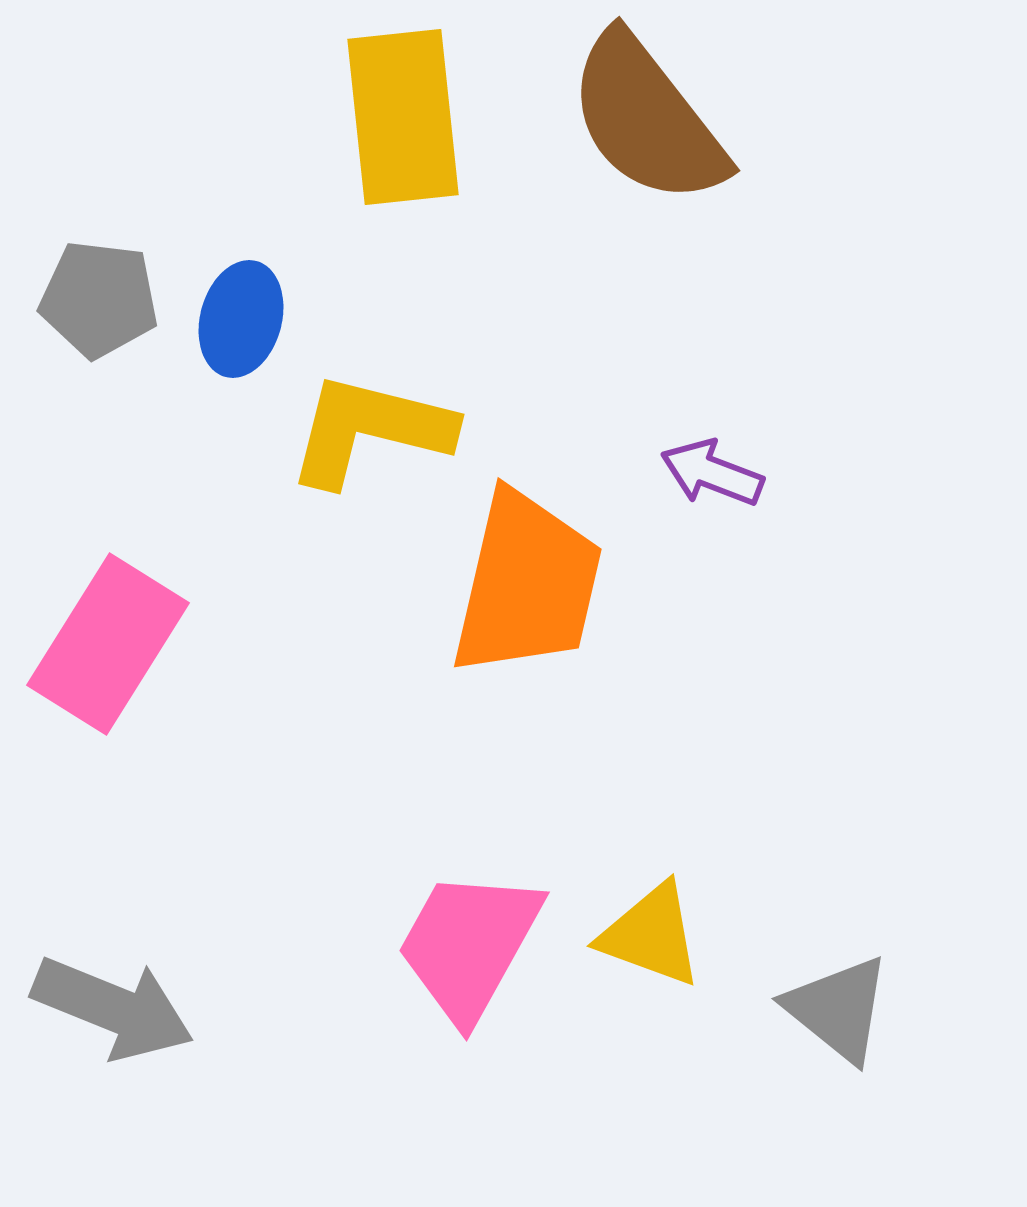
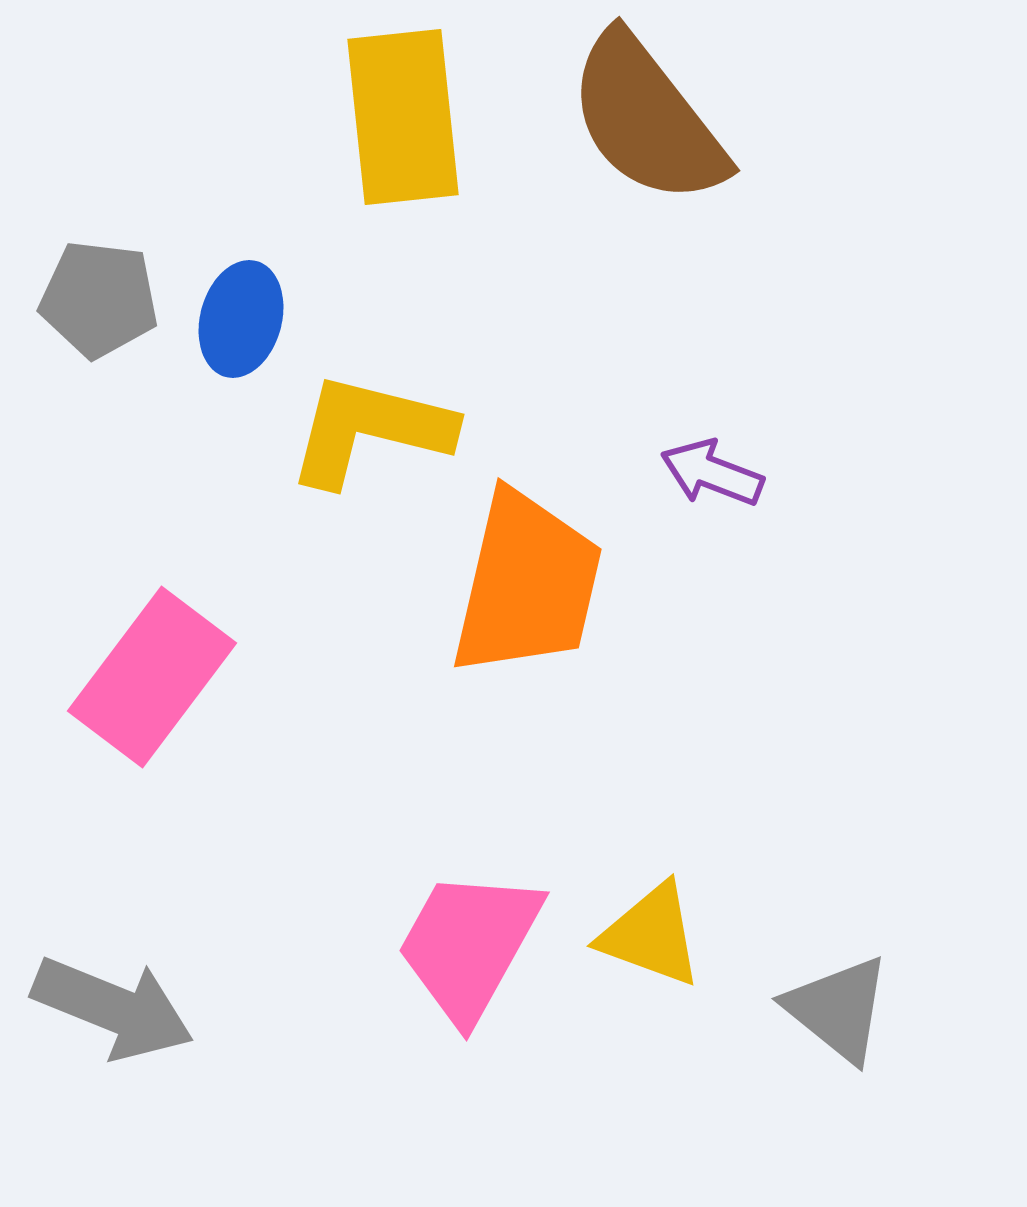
pink rectangle: moved 44 px right, 33 px down; rotated 5 degrees clockwise
